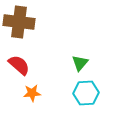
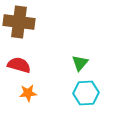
red semicircle: rotated 25 degrees counterclockwise
orange star: moved 4 px left
